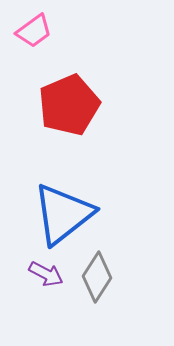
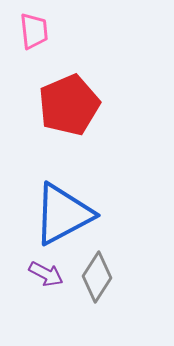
pink trapezoid: rotated 60 degrees counterclockwise
blue triangle: rotated 10 degrees clockwise
